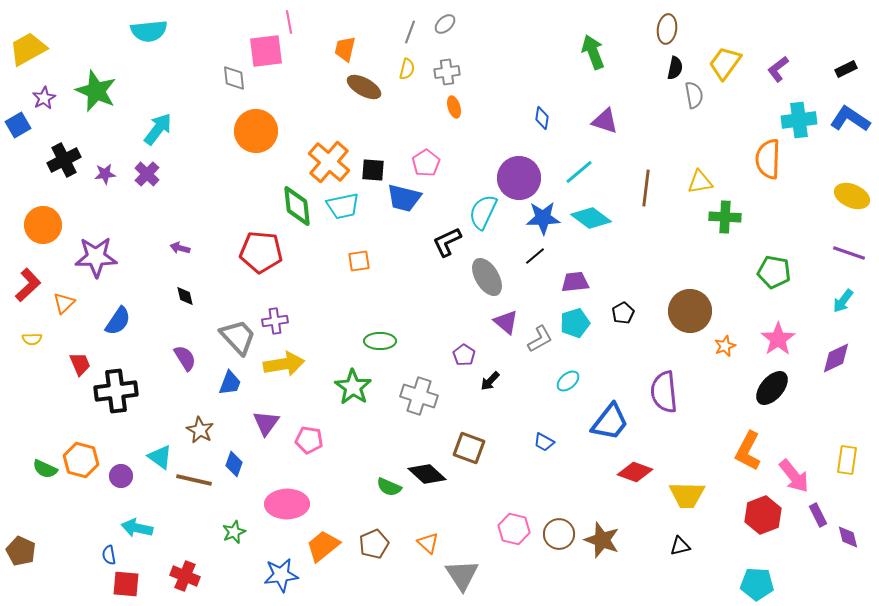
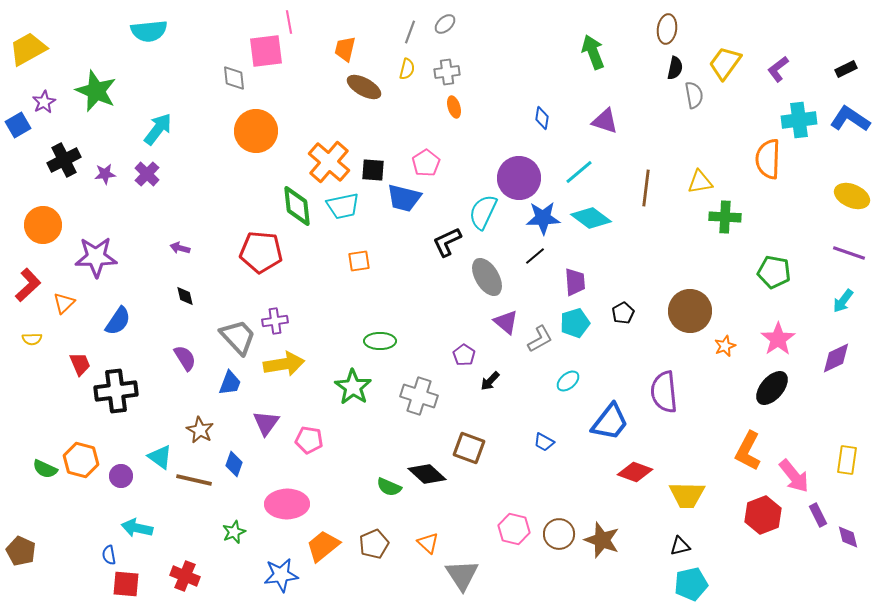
purple star at (44, 98): moved 4 px down
purple trapezoid at (575, 282): rotated 92 degrees clockwise
cyan pentagon at (757, 584): moved 66 px left; rotated 16 degrees counterclockwise
